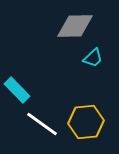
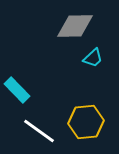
white line: moved 3 px left, 7 px down
